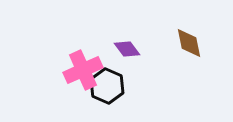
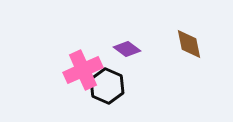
brown diamond: moved 1 px down
purple diamond: rotated 16 degrees counterclockwise
